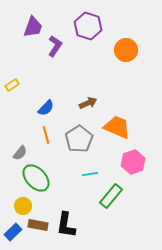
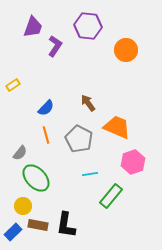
purple hexagon: rotated 12 degrees counterclockwise
yellow rectangle: moved 1 px right
brown arrow: rotated 102 degrees counterclockwise
gray pentagon: rotated 12 degrees counterclockwise
